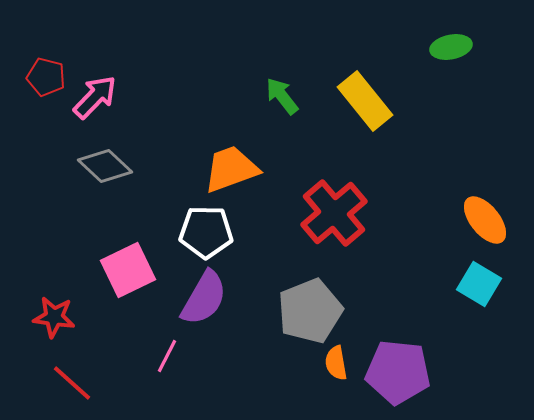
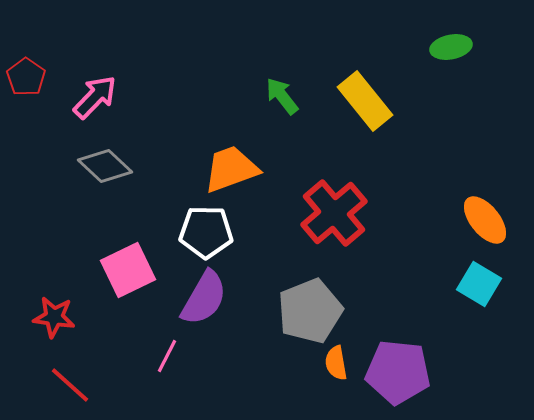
red pentagon: moved 20 px left; rotated 21 degrees clockwise
red line: moved 2 px left, 2 px down
